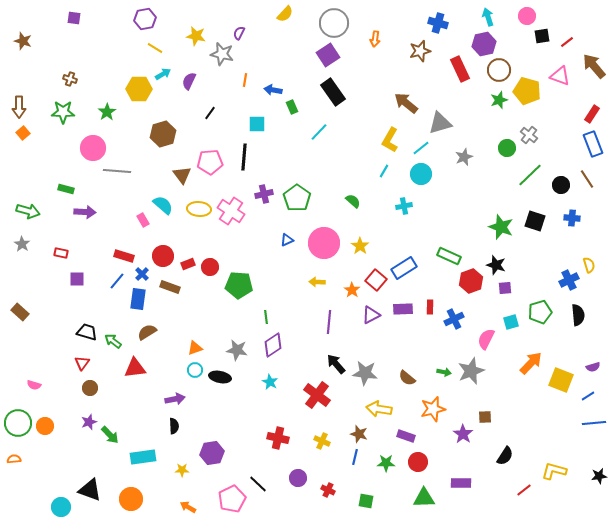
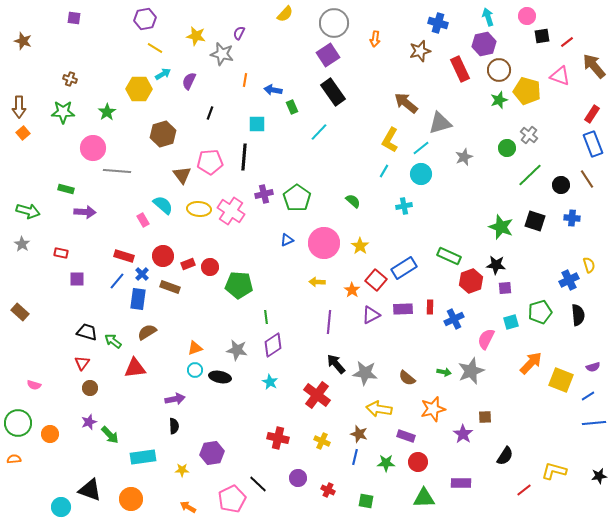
black line at (210, 113): rotated 16 degrees counterclockwise
black star at (496, 265): rotated 12 degrees counterclockwise
orange circle at (45, 426): moved 5 px right, 8 px down
